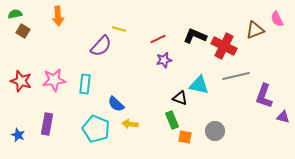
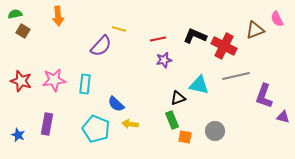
red line: rotated 14 degrees clockwise
black triangle: moved 2 px left; rotated 42 degrees counterclockwise
